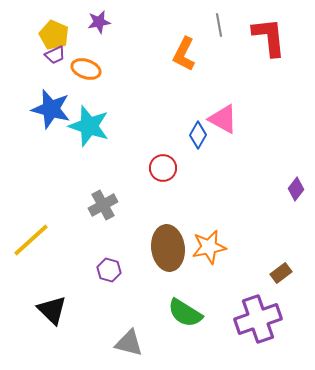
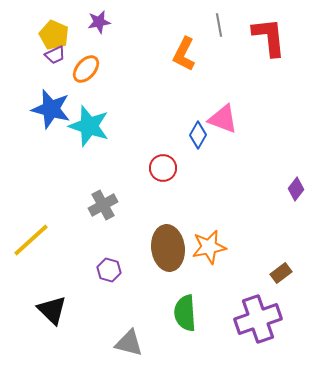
orange ellipse: rotated 68 degrees counterclockwise
pink triangle: rotated 8 degrees counterclockwise
green semicircle: rotated 54 degrees clockwise
